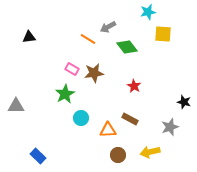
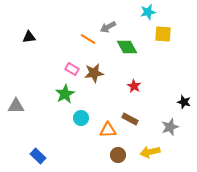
green diamond: rotated 10 degrees clockwise
